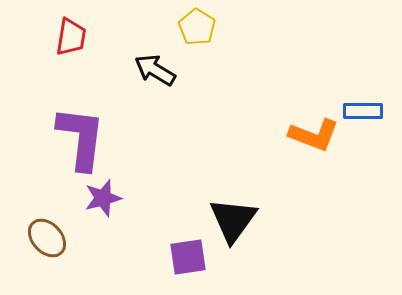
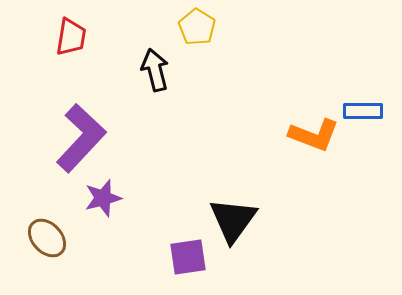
black arrow: rotated 45 degrees clockwise
purple L-shape: rotated 36 degrees clockwise
